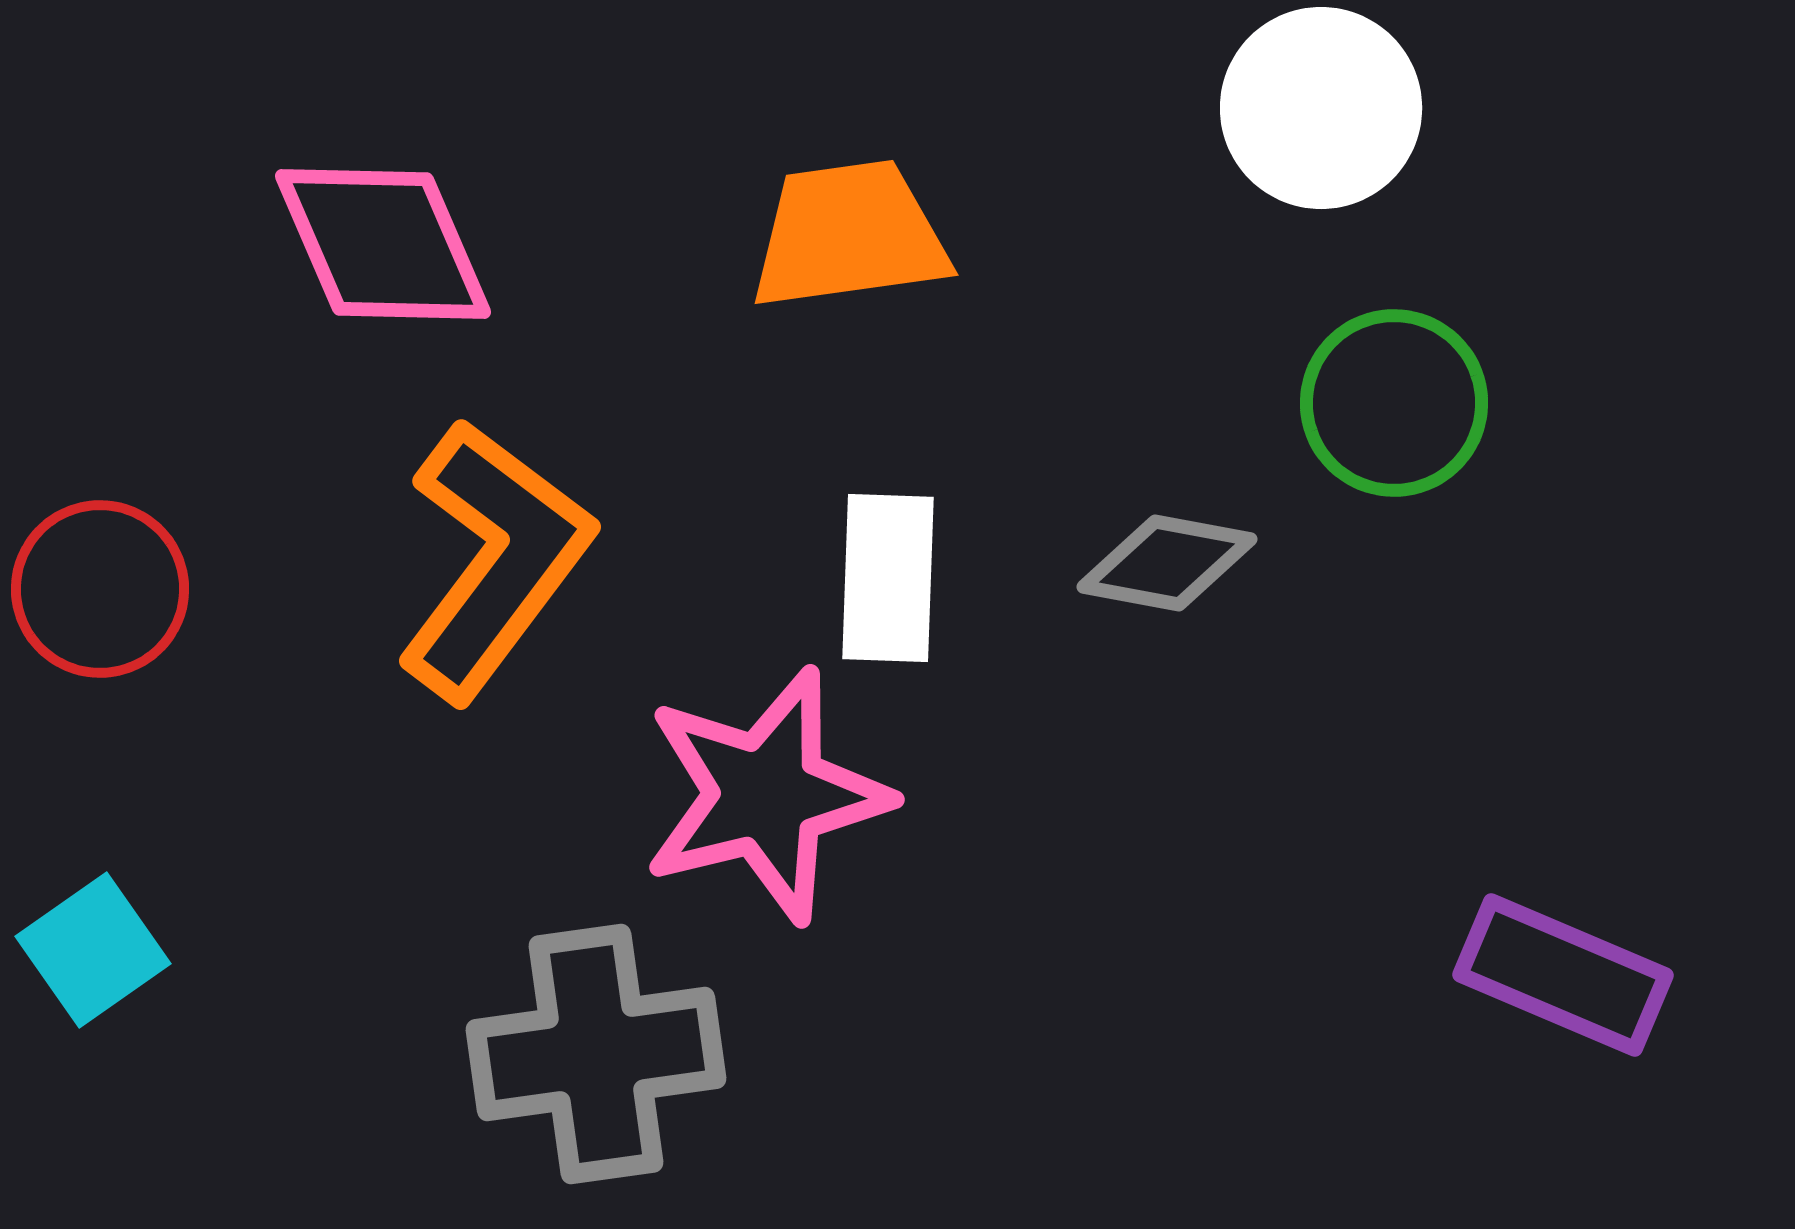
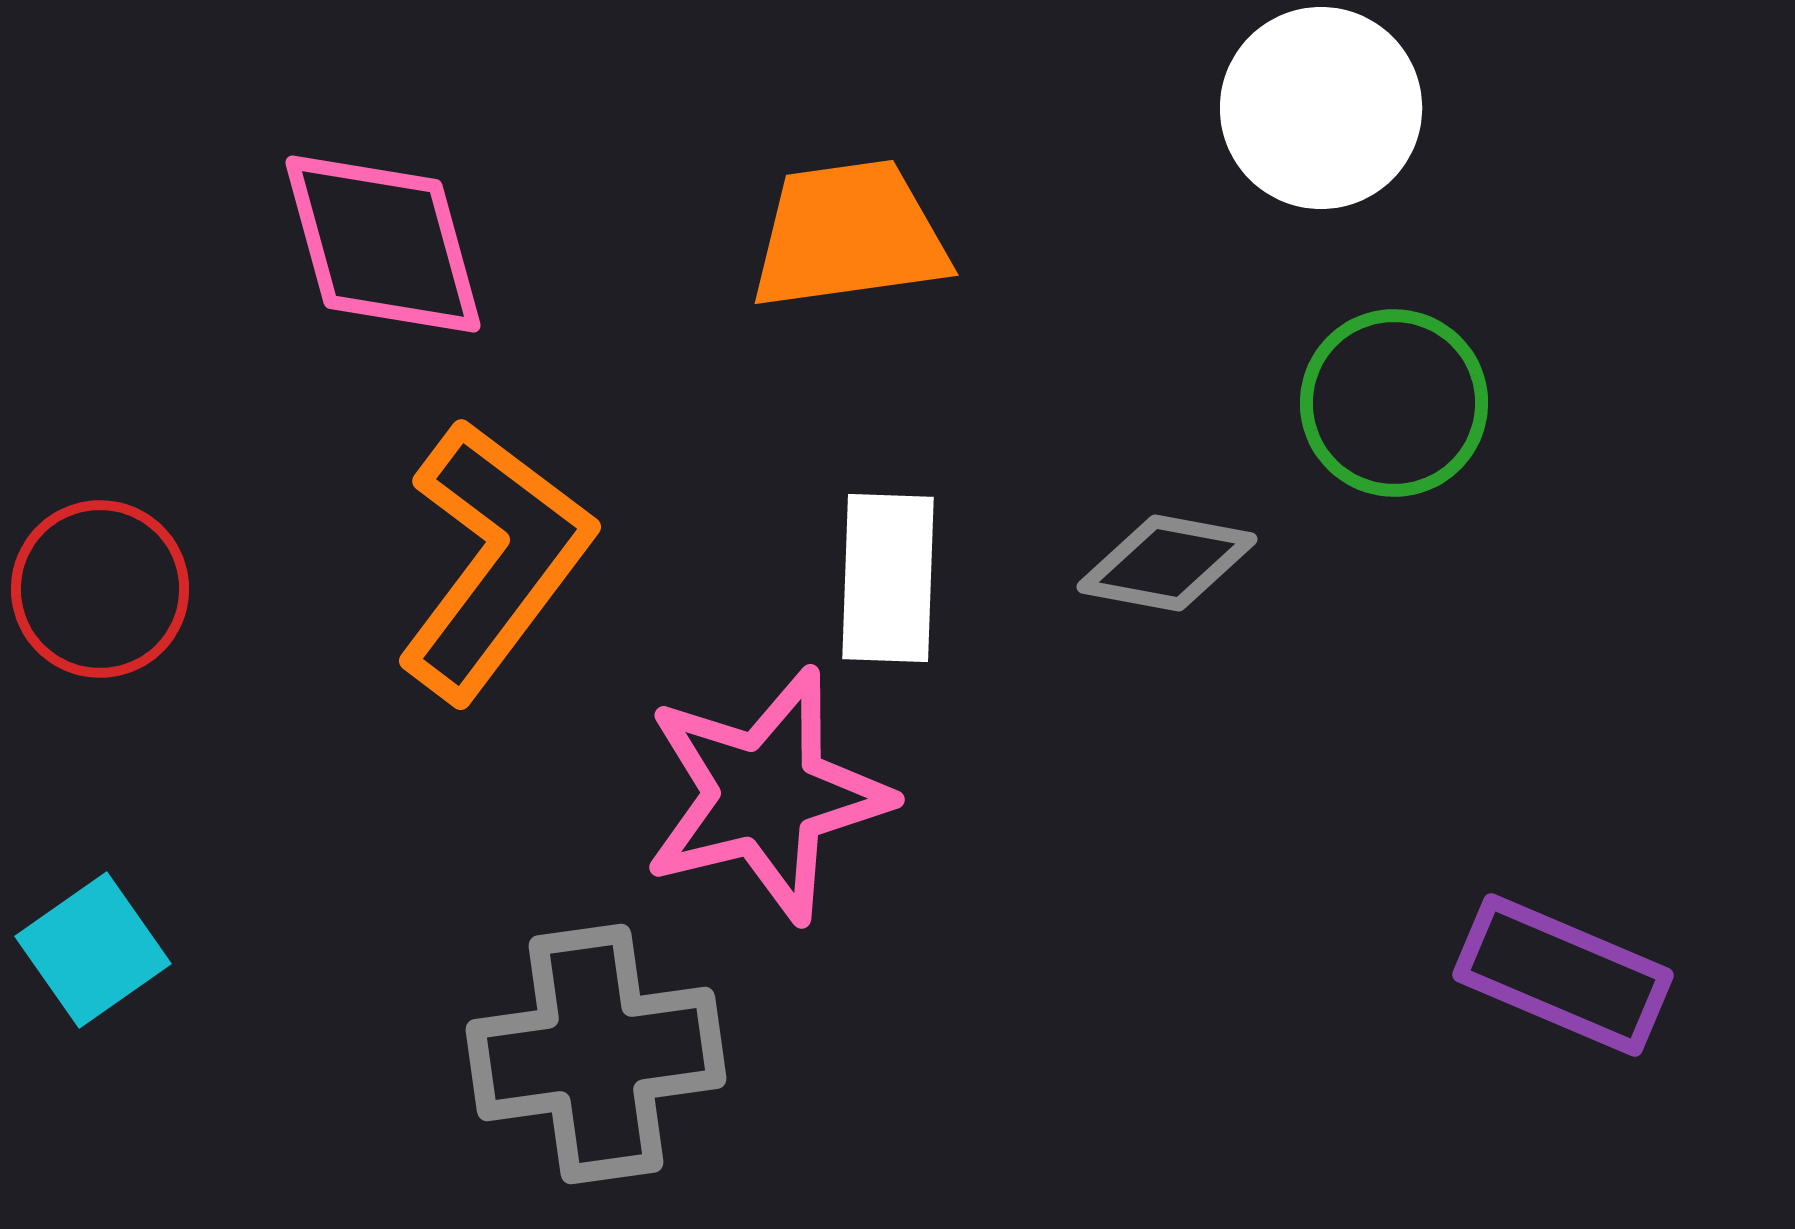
pink diamond: rotated 8 degrees clockwise
